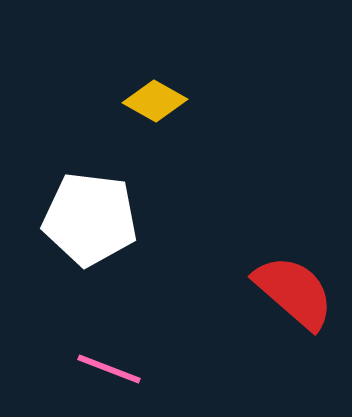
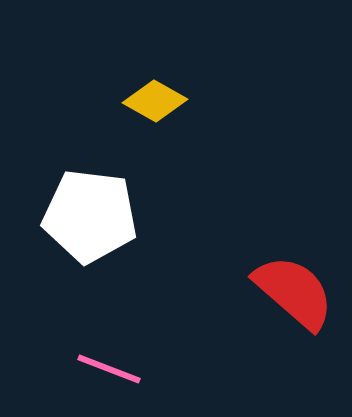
white pentagon: moved 3 px up
